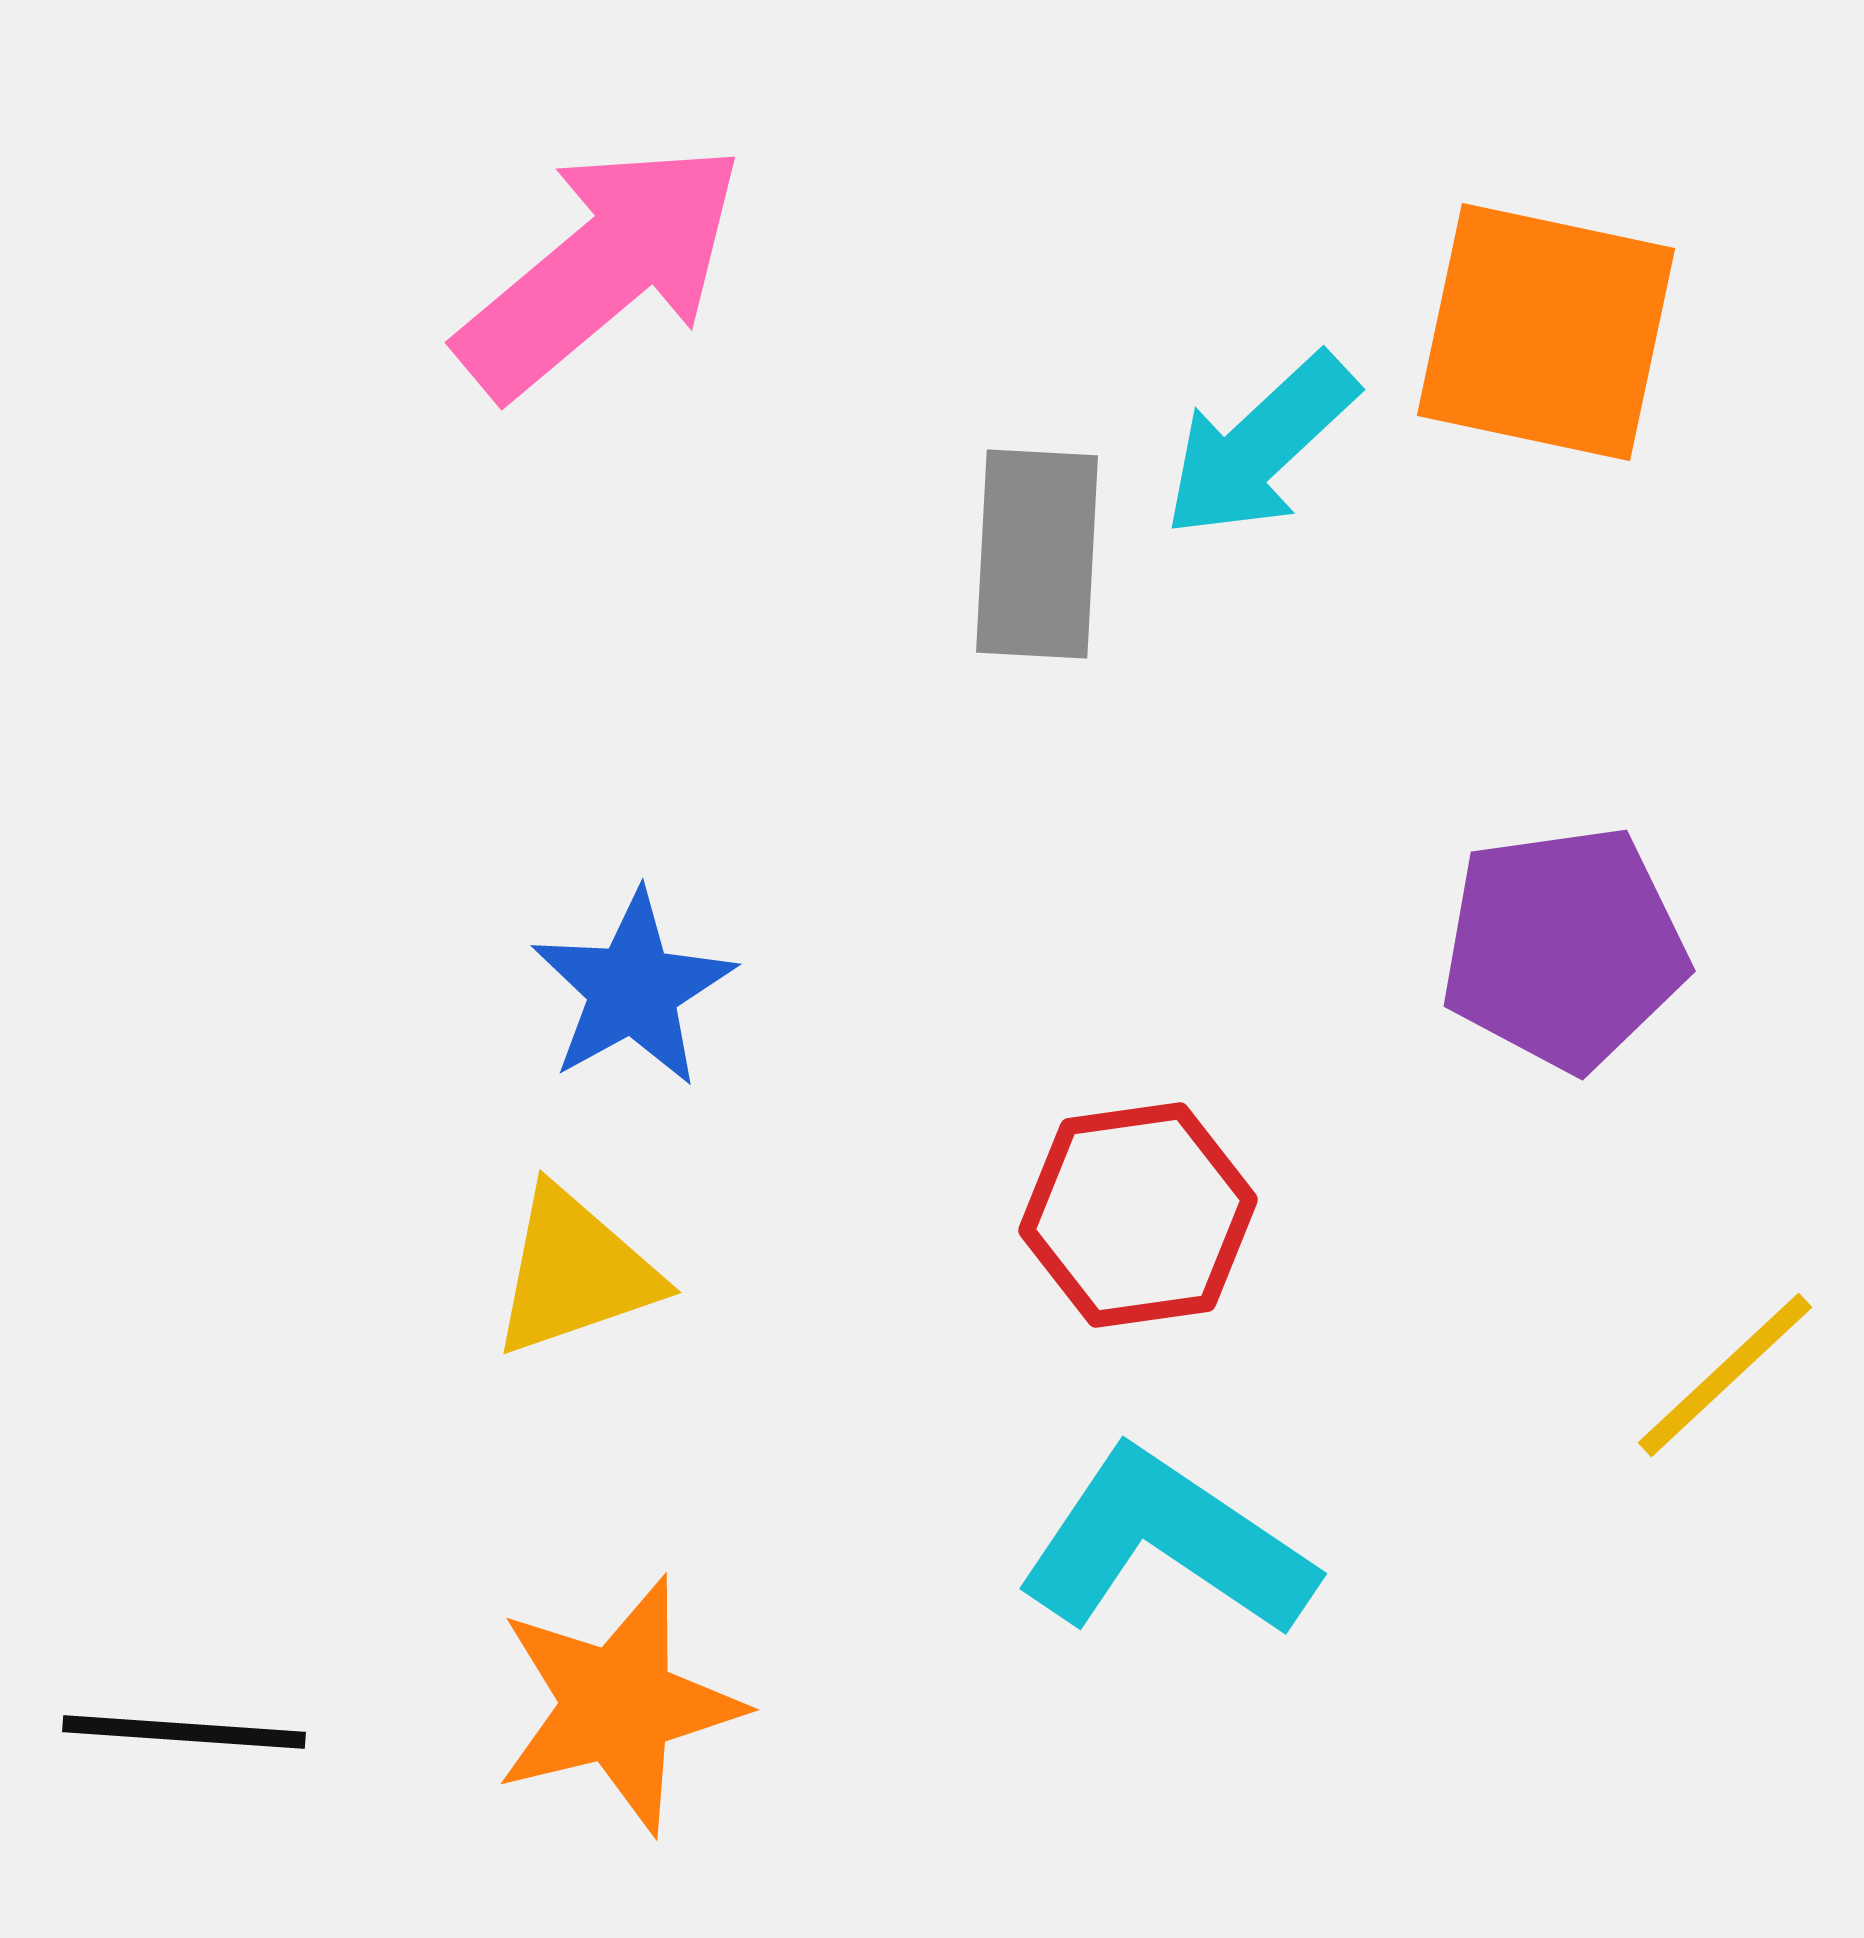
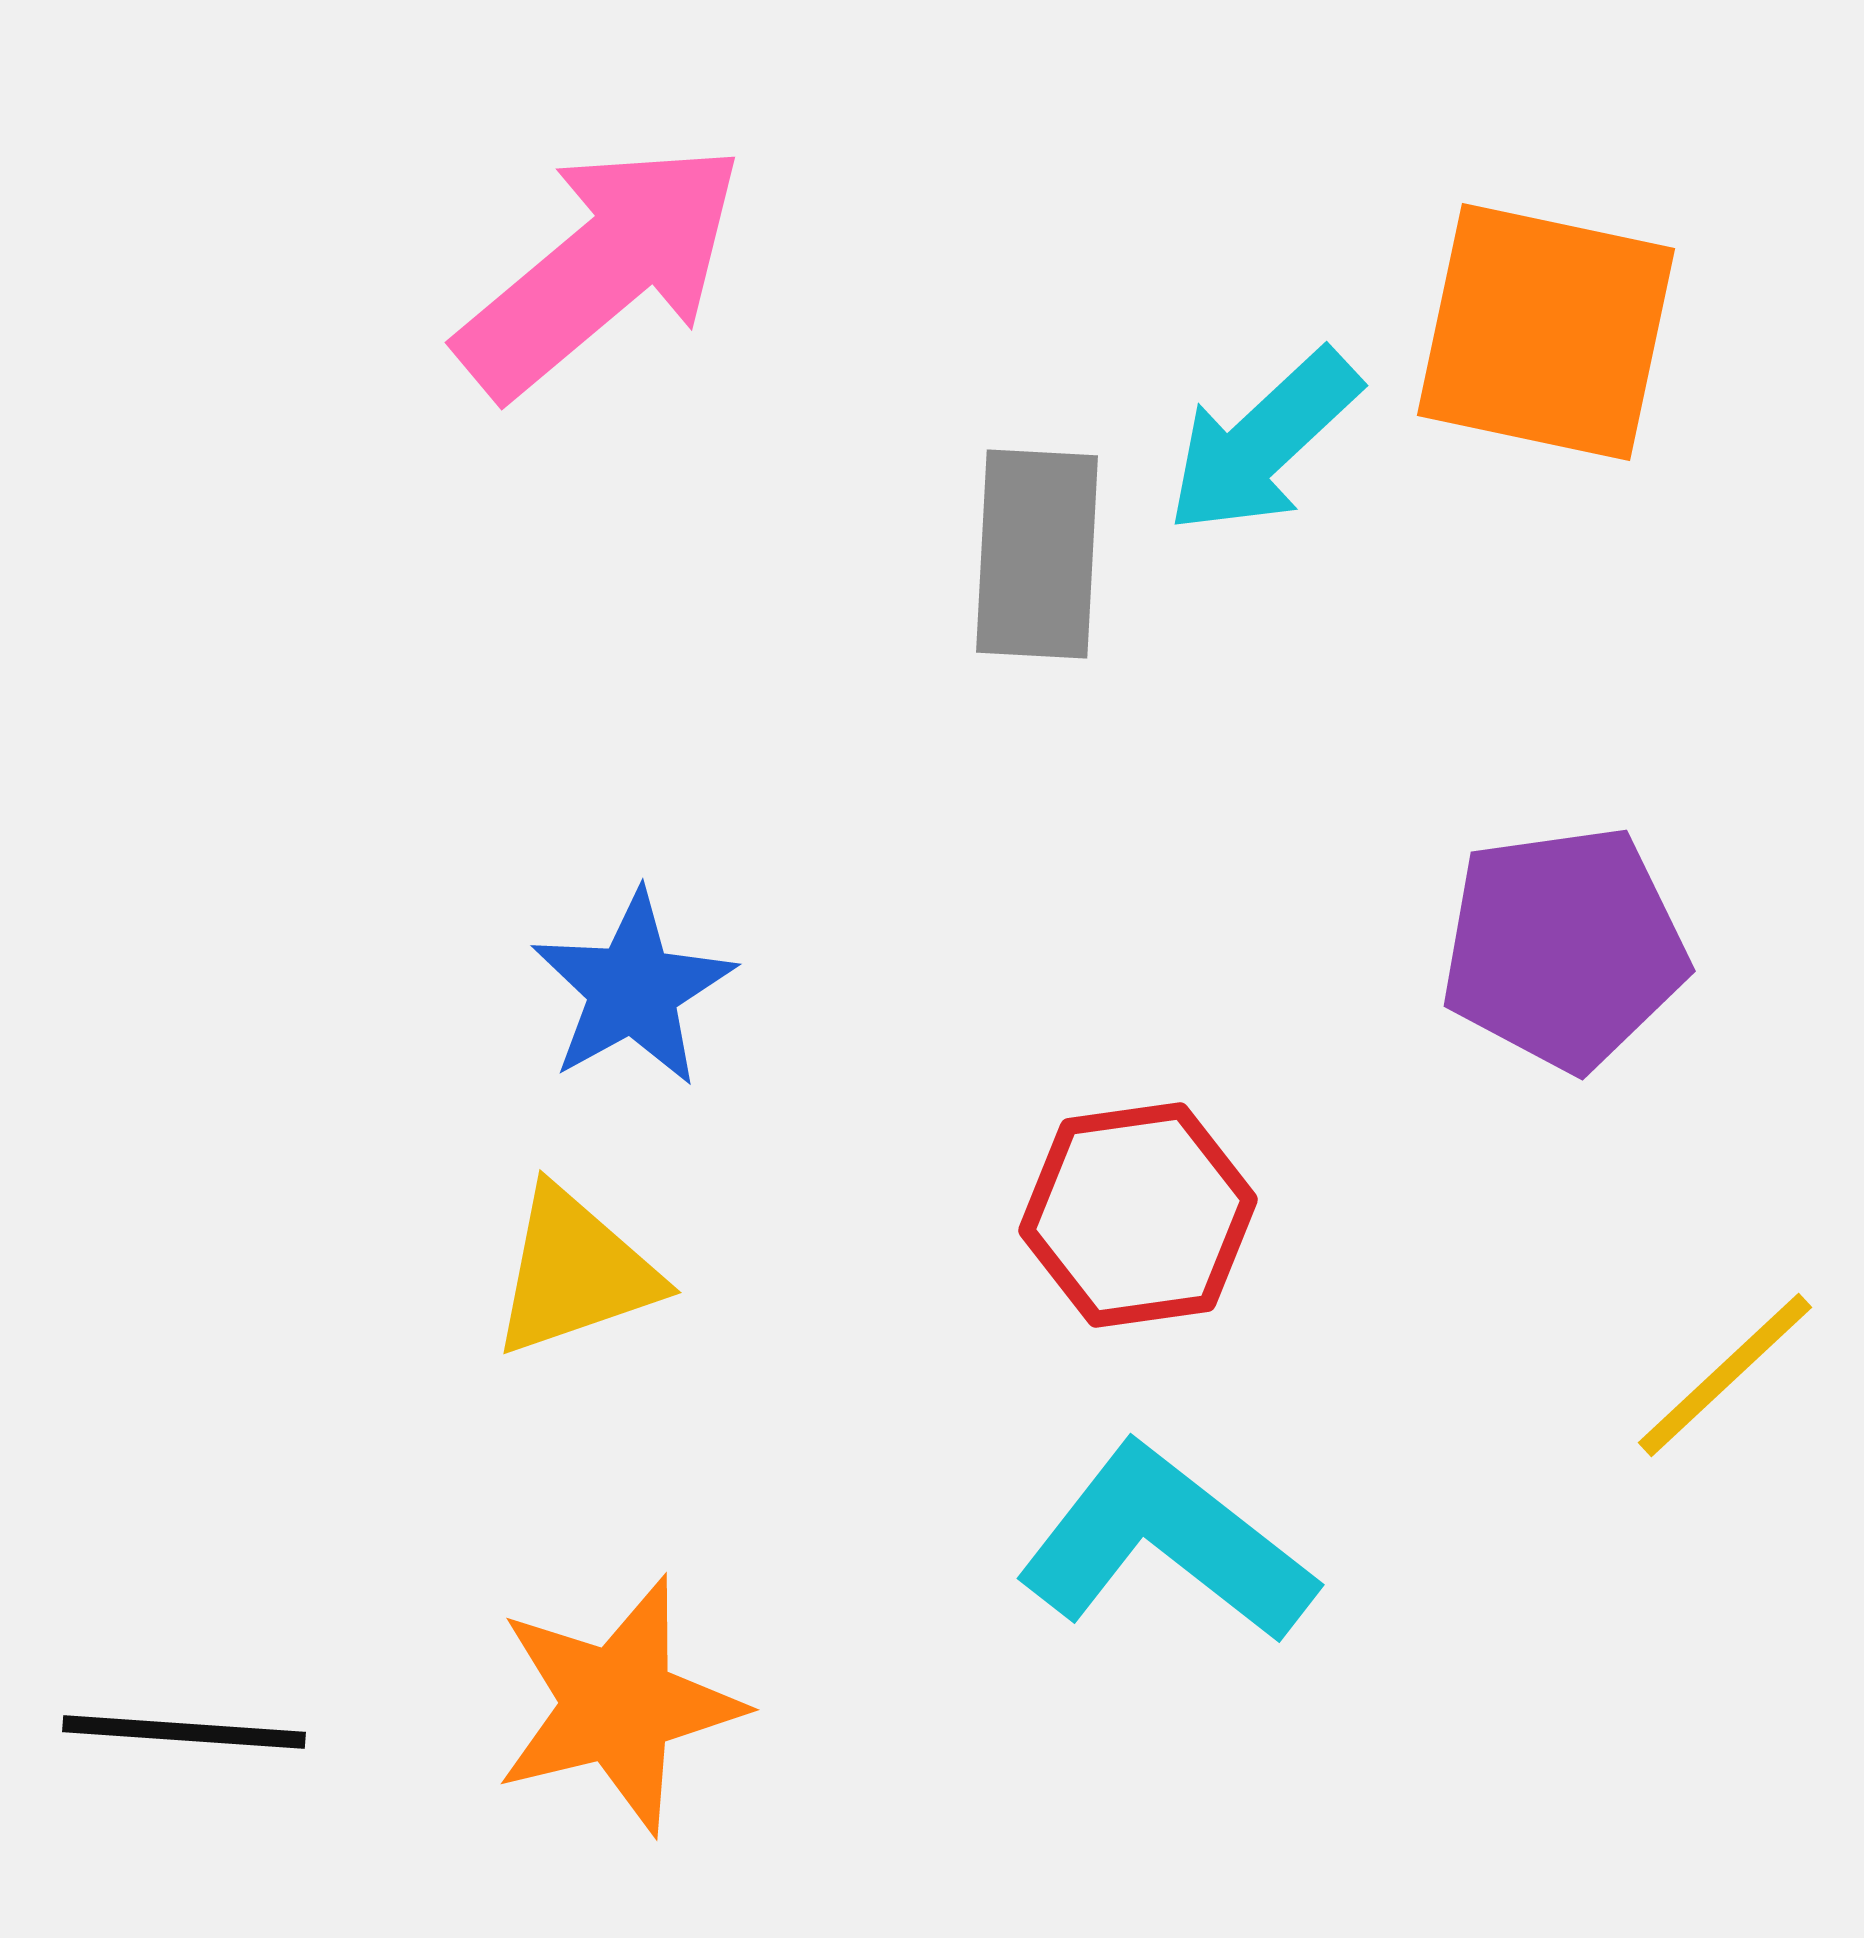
cyan arrow: moved 3 px right, 4 px up
cyan L-shape: rotated 4 degrees clockwise
